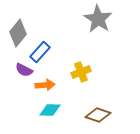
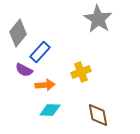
brown diamond: rotated 60 degrees clockwise
